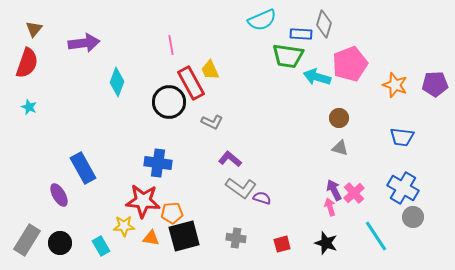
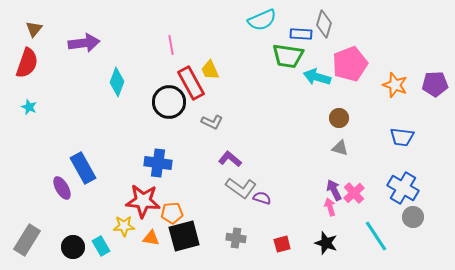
purple ellipse at (59, 195): moved 3 px right, 7 px up
black circle at (60, 243): moved 13 px right, 4 px down
